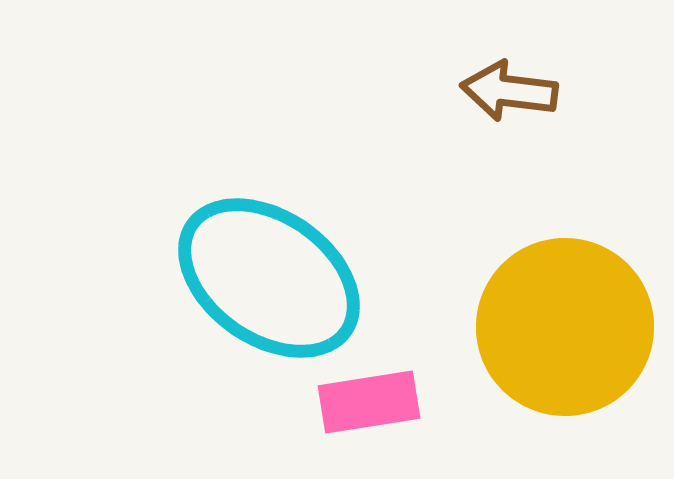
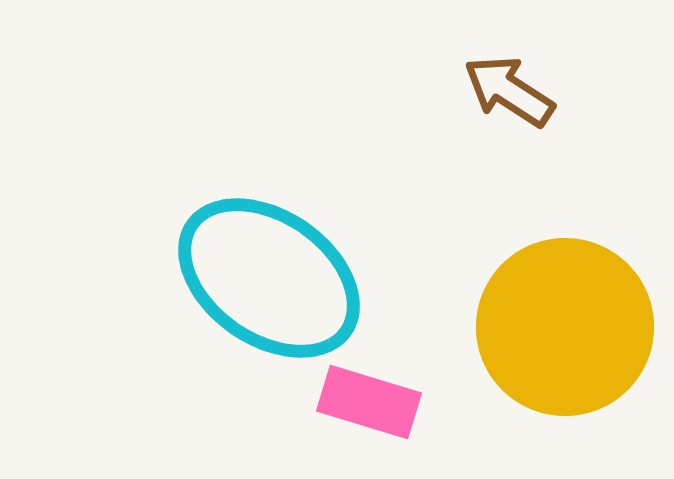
brown arrow: rotated 26 degrees clockwise
pink rectangle: rotated 26 degrees clockwise
